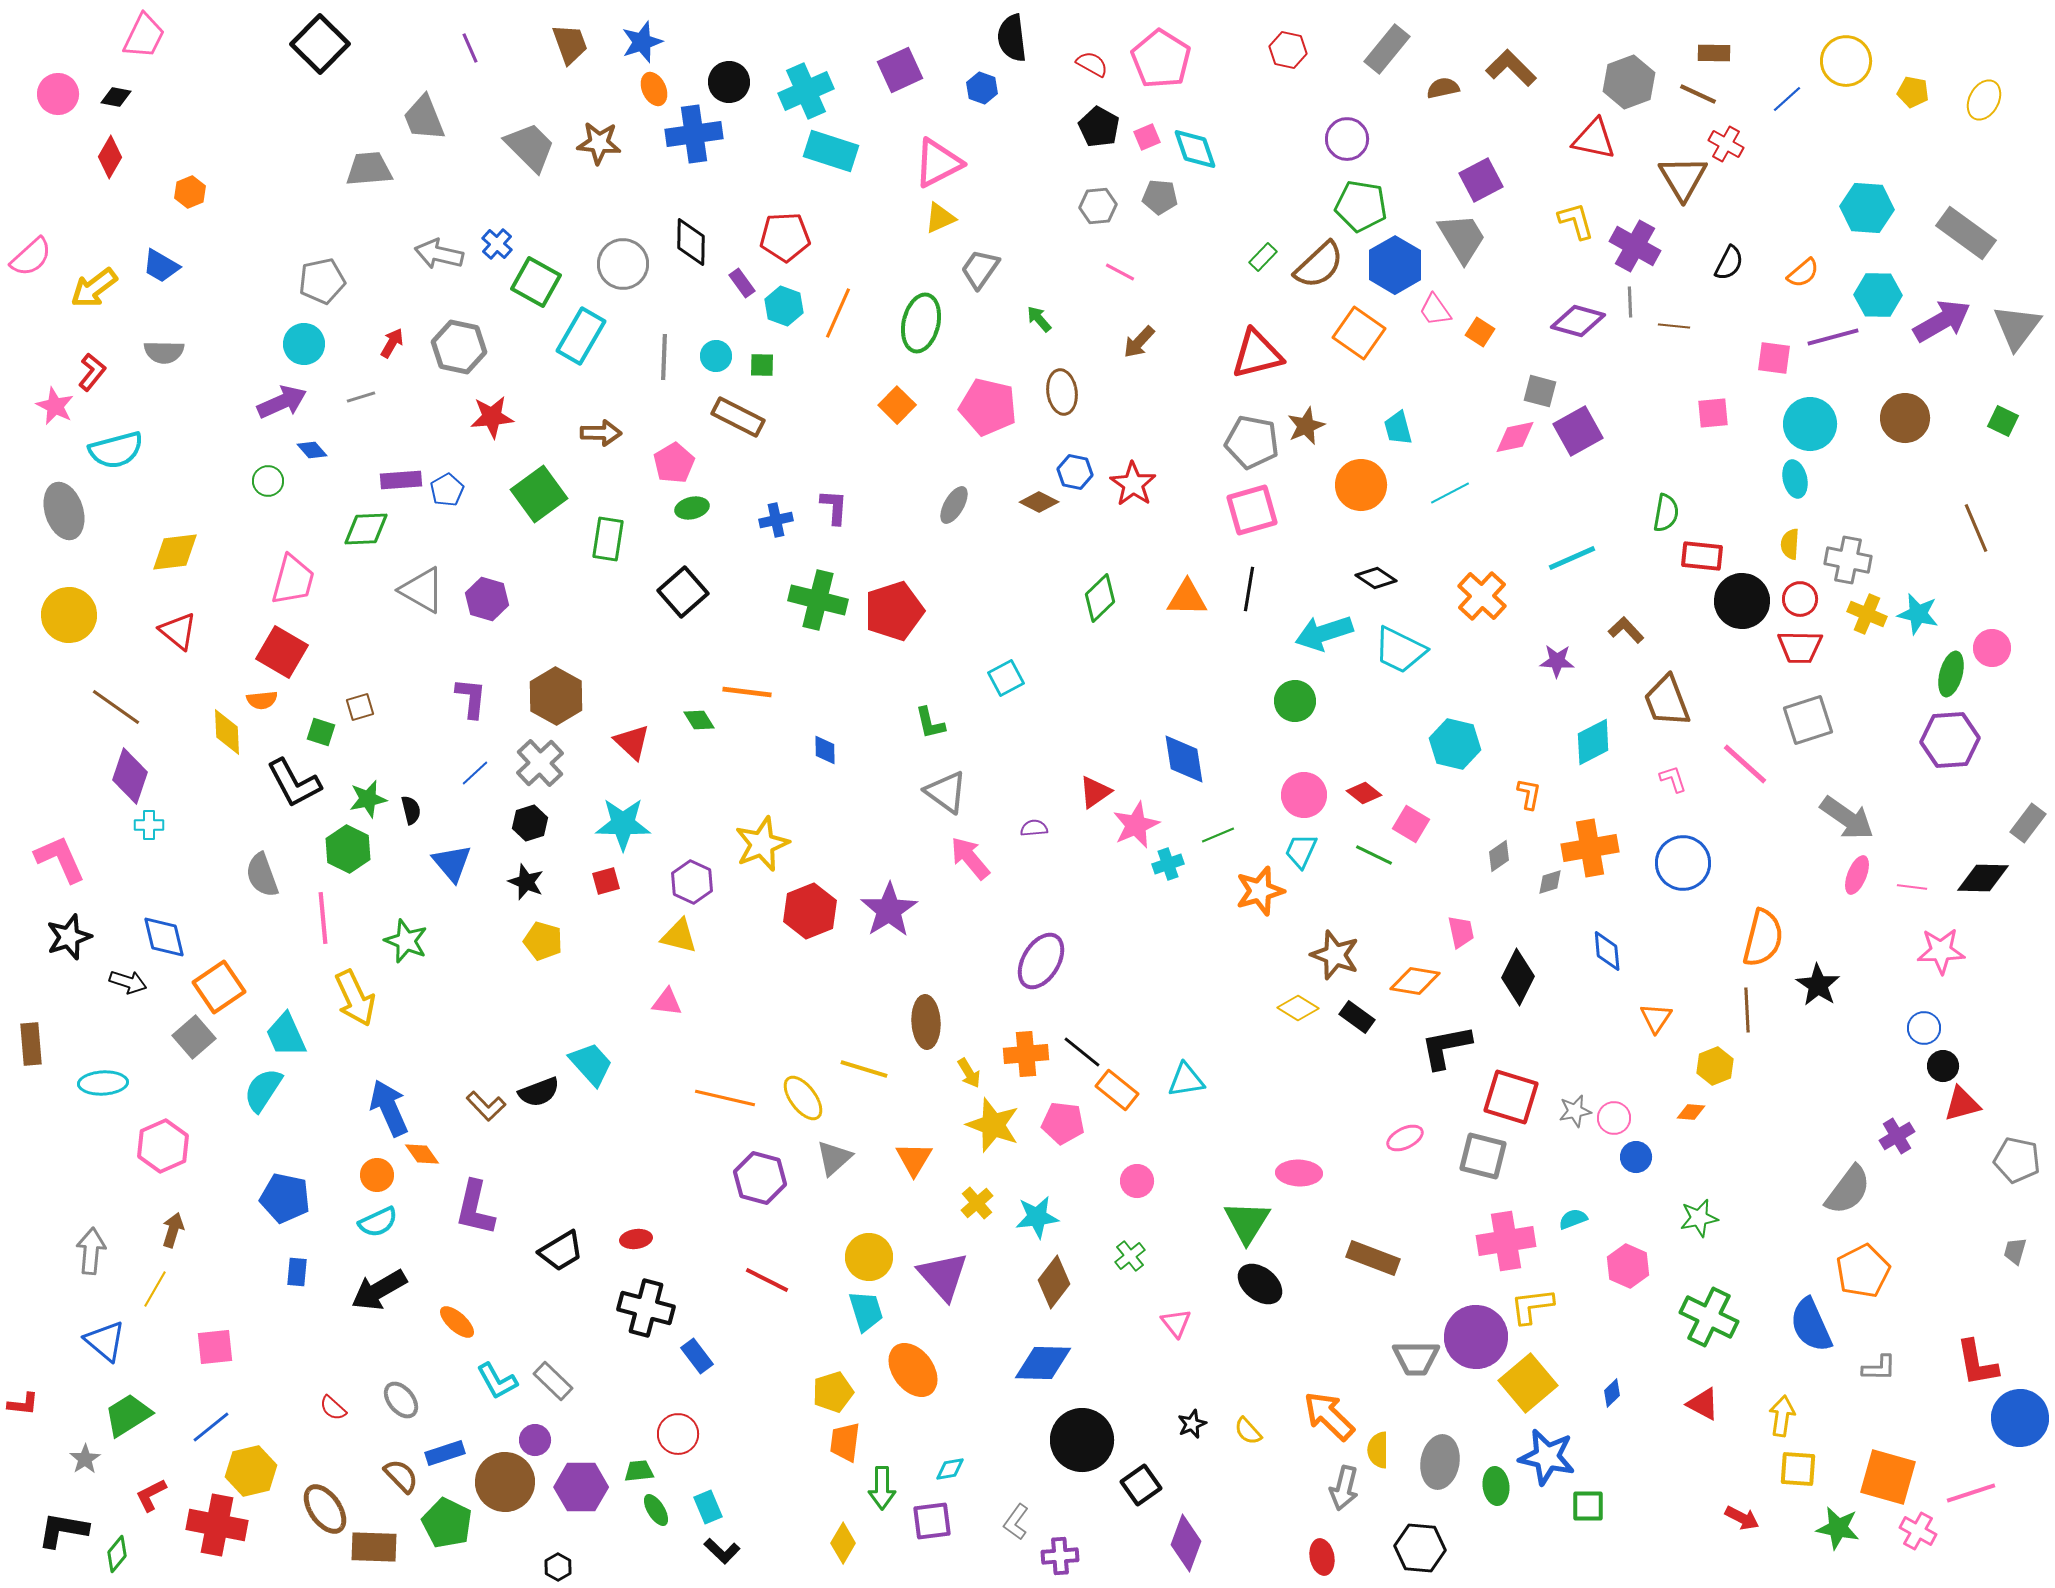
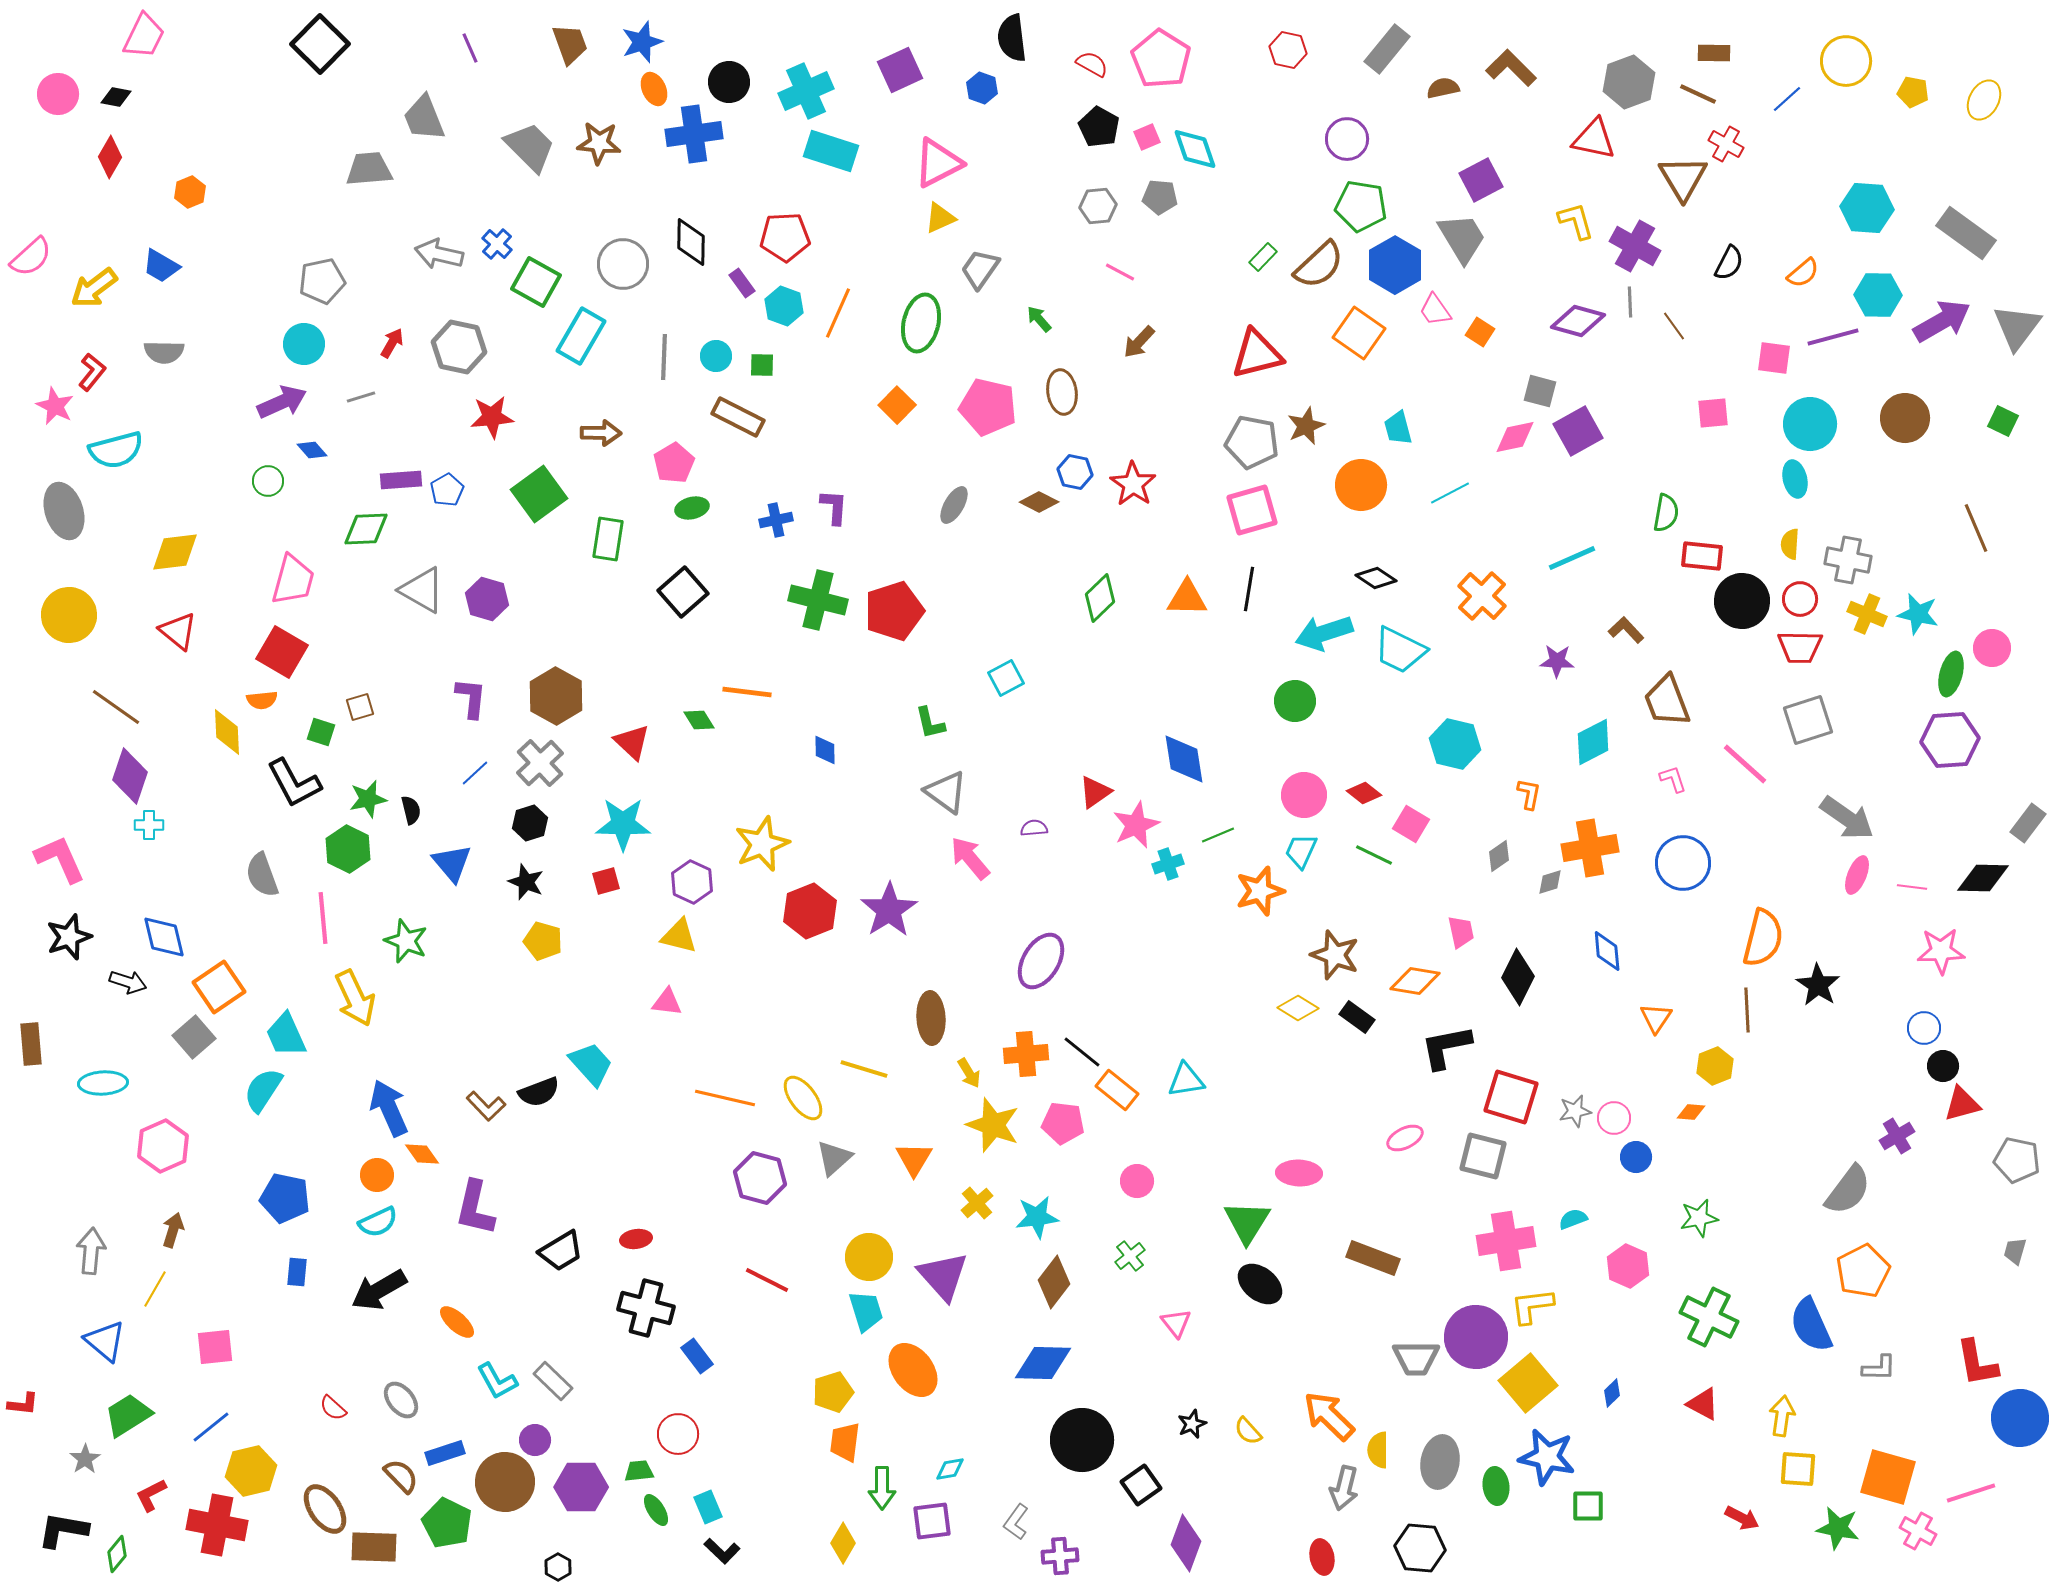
brown line at (1674, 326): rotated 48 degrees clockwise
brown ellipse at (926, 1022): moved 5 px right, 4 px up
